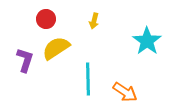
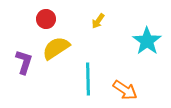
yellow arrow: moved 4 px right; rotated 21 degrees clockwise
purple L-shape: moved 1 px left, 2 px down
orange arrow: moved 2 px up
